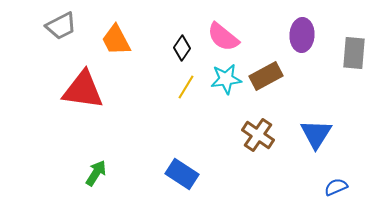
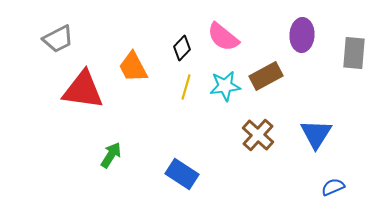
gray trapezoid: moved 3 px left, 13 px down
orange trapezoid: moved 17 px right, 27 px down
black diamond: rotated 10 degrees clockwise
cyan star: moved 1 px left, 7 px down
yellow line: rotated 15 degrees counterclockwise
brown cross: rotated 8 degrees clockwise
green arrow: moved 15 px right, 18 px up
blue semicircle: moved 3 px left
